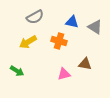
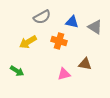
gray semicircle: moved 7 px right
